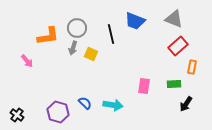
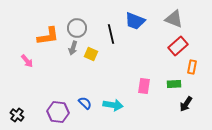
purple hexagon: rotated 10 degrees counterclockwise
